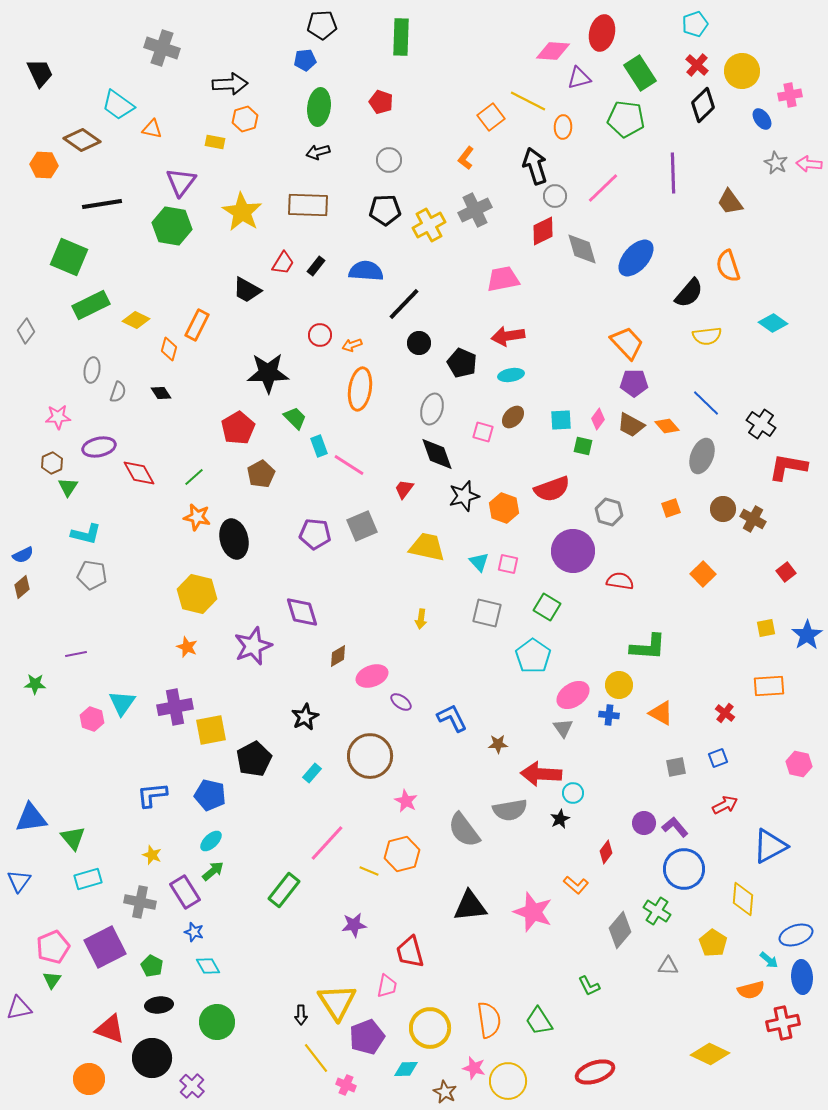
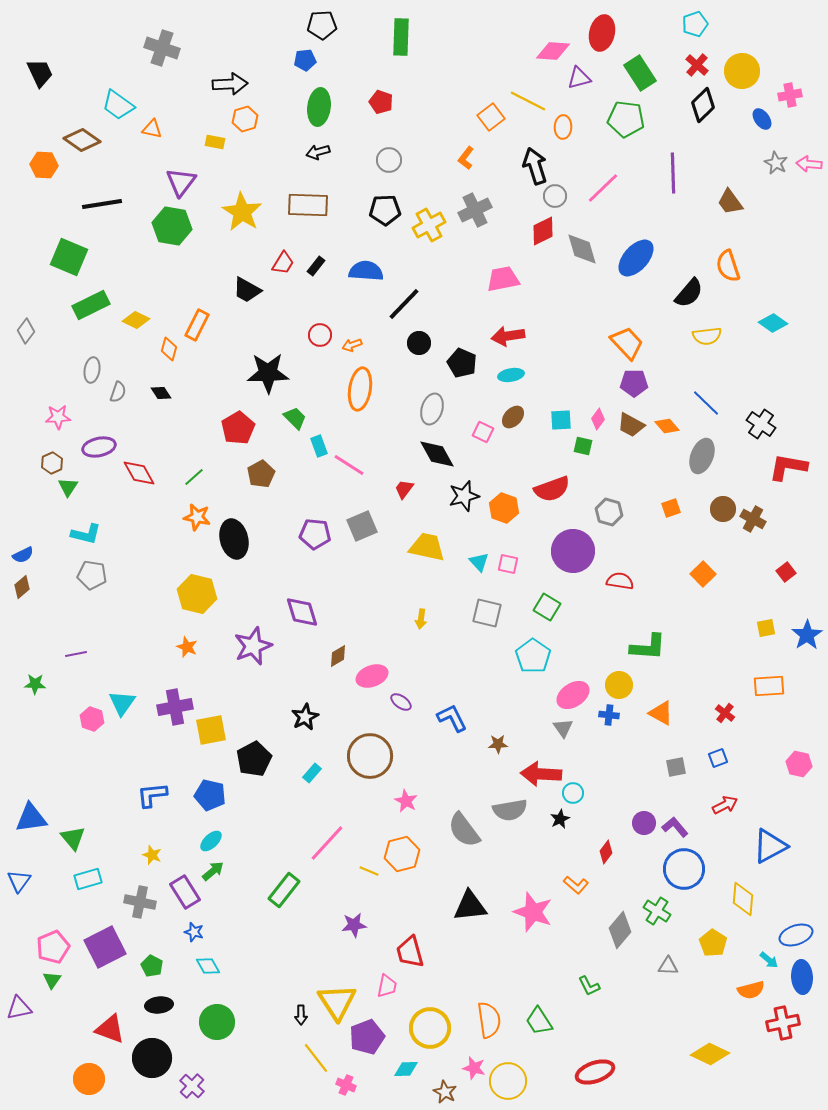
pink square at (483, 432): rotated 10 degrees clockwise
black diamond at (437, 454): rotated 9 degrees counterclockwise
